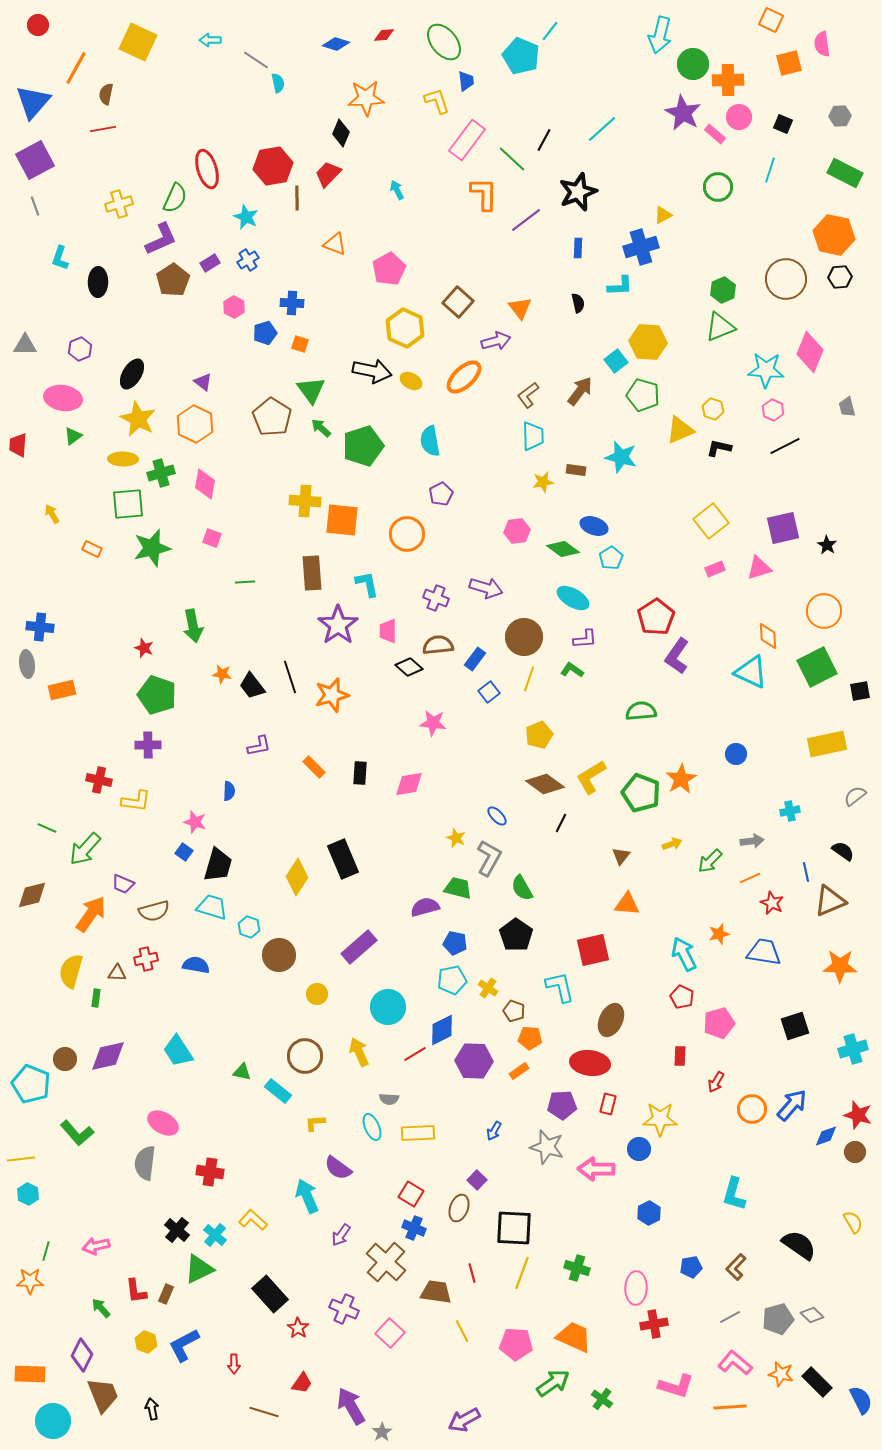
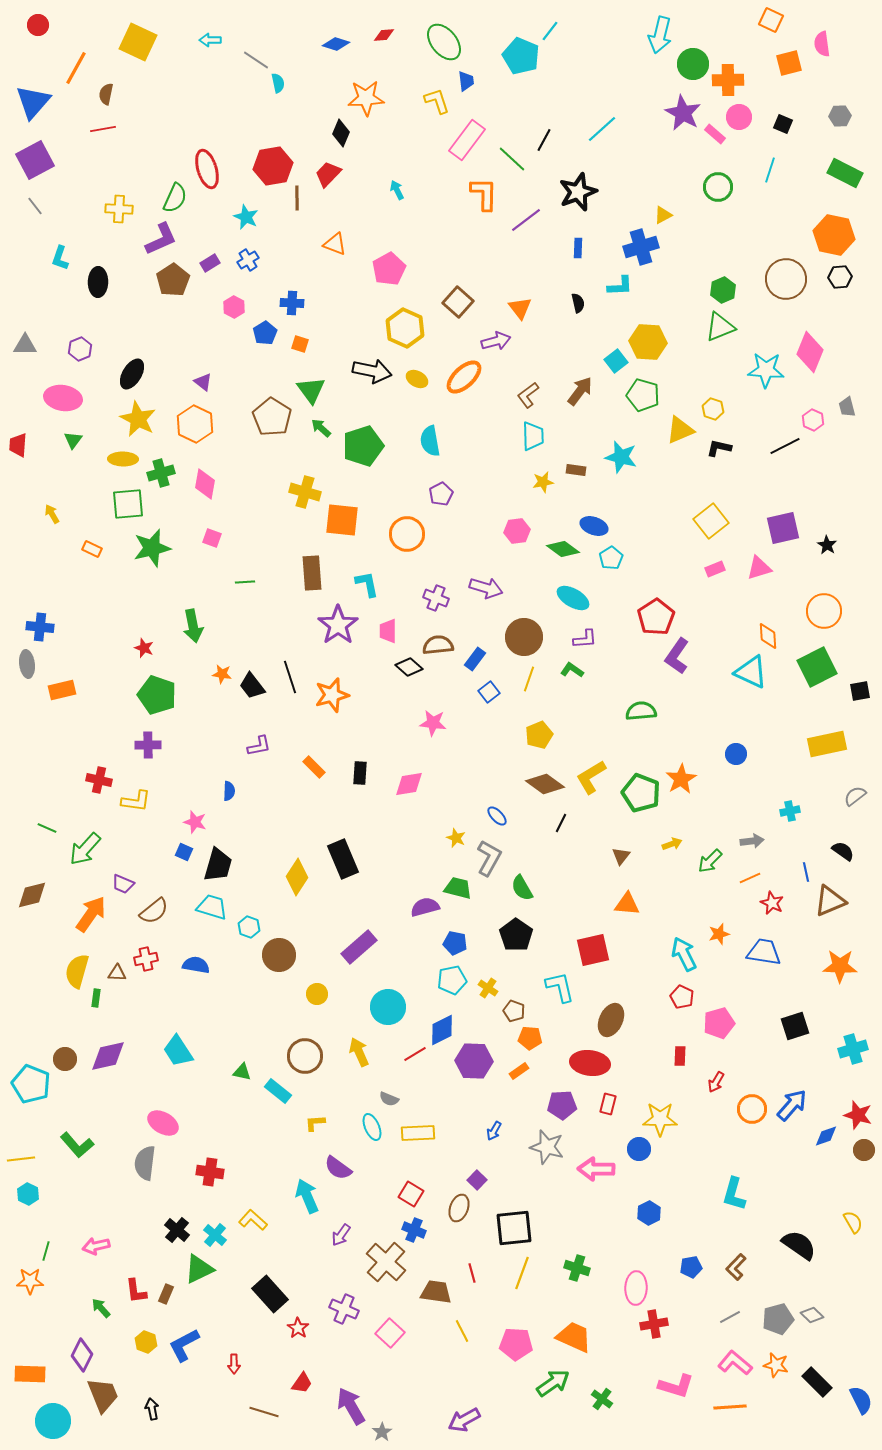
yellow cross at (119, 204): moved 5 px down; rotated 20 degrees clockwise
gray line at (35, 206): rotated 18 degrees counterclockwise
blue pentagon at (265, 333): rotated 15 degrees counterclockwise
yellow ellipse at (411, 381): moved 6 px right, 2 px up
pink hexagon at (773, 410): moved 40 px right, 10 px down
green triangle at (73, 436): moved 4 px down; rotated 18 degrees counterclockwise
yellow cross at (305, 501): moved 9 px up; rotated 12 degrees clockwise
blue square at (184, 852): rotated 12 degrees counterclockwise
brown semicircle at (154, 911): rotated 24 degrees counterclockwise
yellow semicircle at (71, 971): moved 6 px right
gray semicircle at (389, 1099): rotated 18 degrees clockwise
green L-shape at (77, 1133): moved 12 px down
brown circle at (855, 1152): moved 9 px right, 2 px up
blue cross at (414, 1228): moved 2 px down
black square at (514, 1228): rotated 9 degrees counterclockwise
orange star at (781, 1374): moved 5 px left, 9 px up
